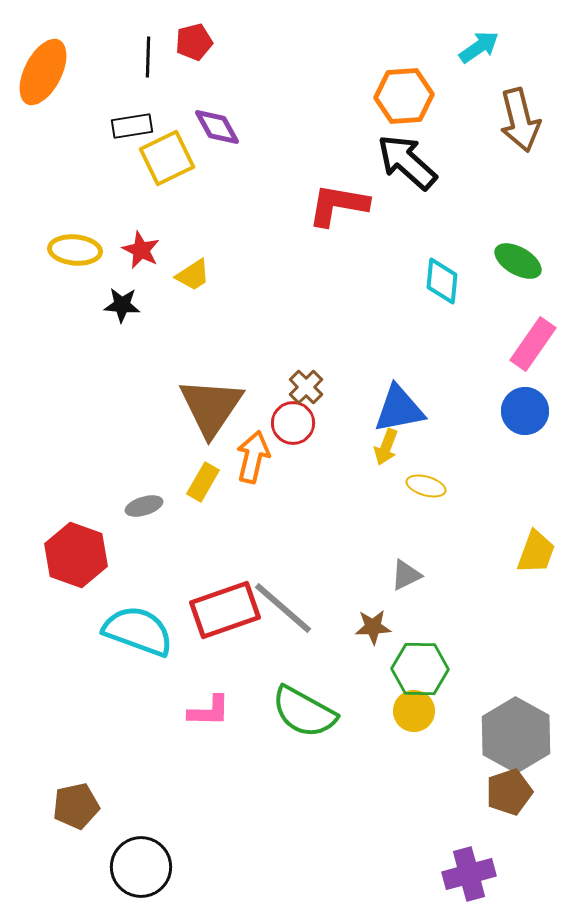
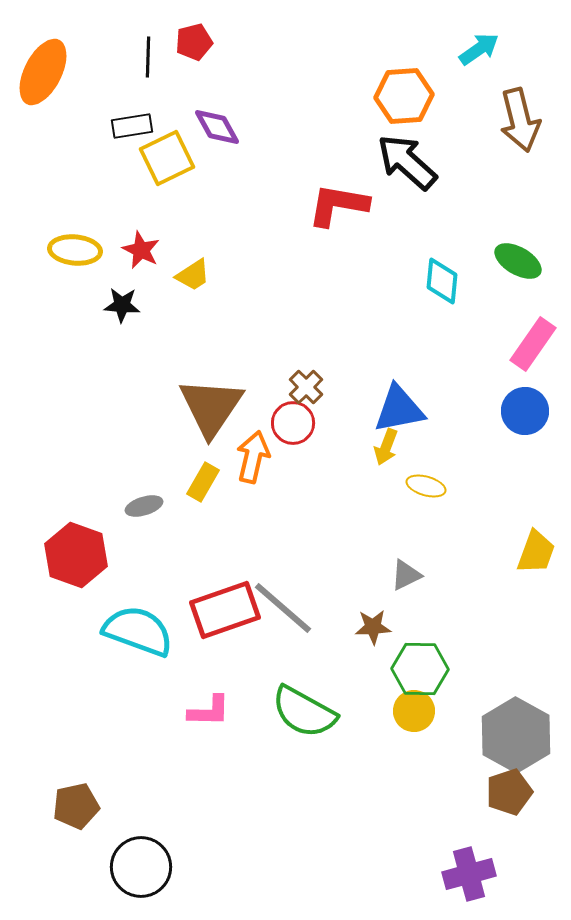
cyan arrow at (479, 47): moved 2 px down
